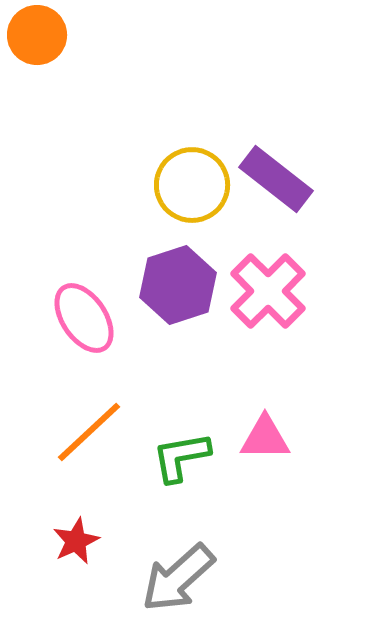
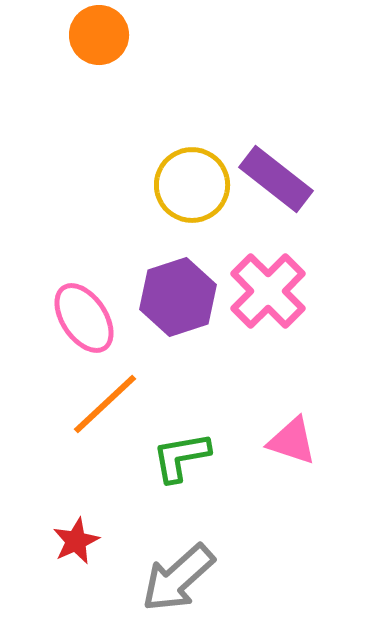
orange circle: moved 62 px right
purple hexagon: moved 12 px down
orange line: moved 16 px right, 28 px up
pink triangle: moved 27 px right, 3 px down; rotated 18 degrees clockwise
